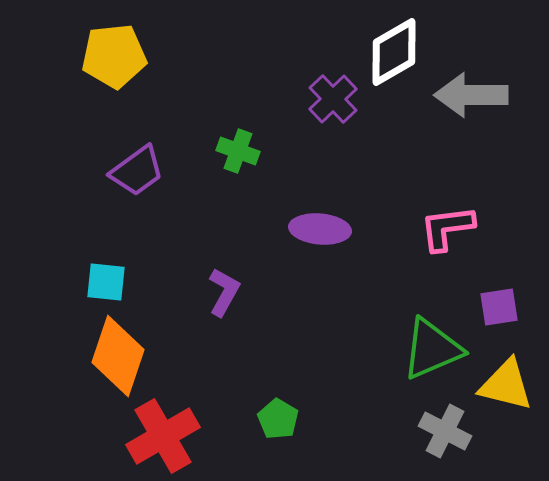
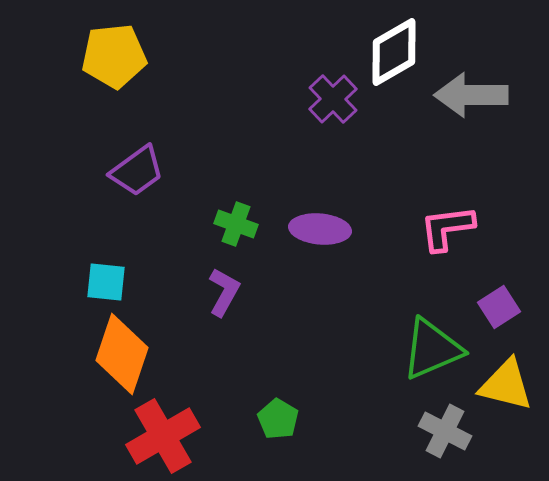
green cross: moved 2 px left, 73 px down
purple square: rotated 24 degrees counterclockwise
orange diamond: moved 4 px right, 2 px up
